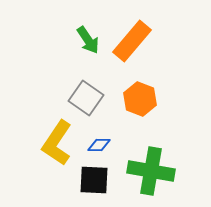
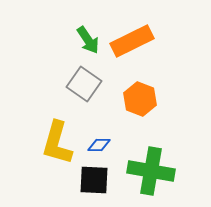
orange rectangle: rotated 24 degrees clockwise
gray square: moved 2 px left, 14 px up
yellow L-shape: rotated 18 degrees counterclockwise
